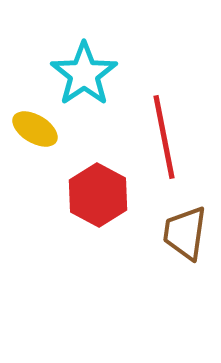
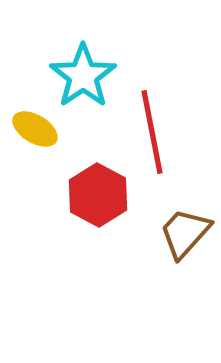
cyan star: moved 1 px left, 2 px down
red line: moved 12 px left, 5 px up
brown trapezoid: rotated 34 degrees clockwise
